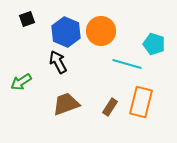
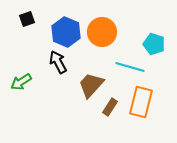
orange circle: moved 1 px right, 1 px down
cyan line: moved 3 px right, 3 px down
brown trapezoid: moved 25 px right, 19 px up; rotated 28 degrees counterclockwise
